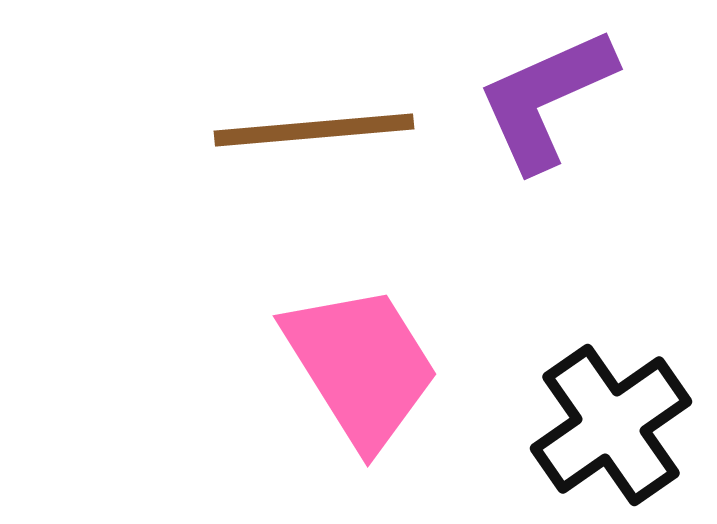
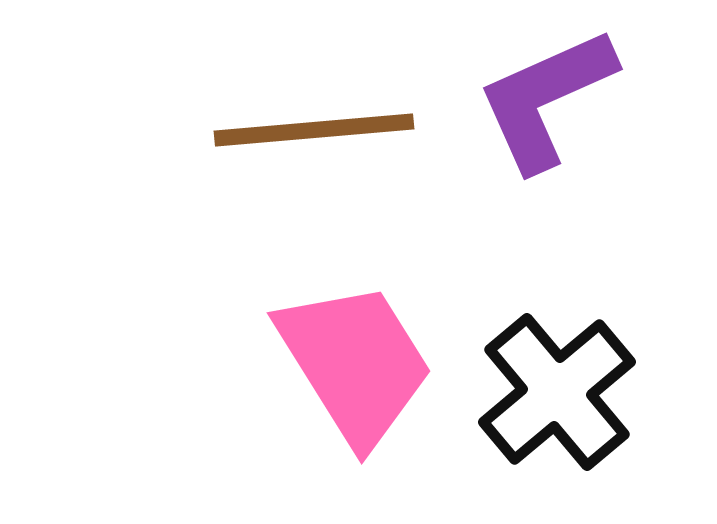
pink trapezoid: moved 6 px left, 3 px up
black cross: moved 54 px left, 33 px up; rotated 5 degrees counterclockwise
